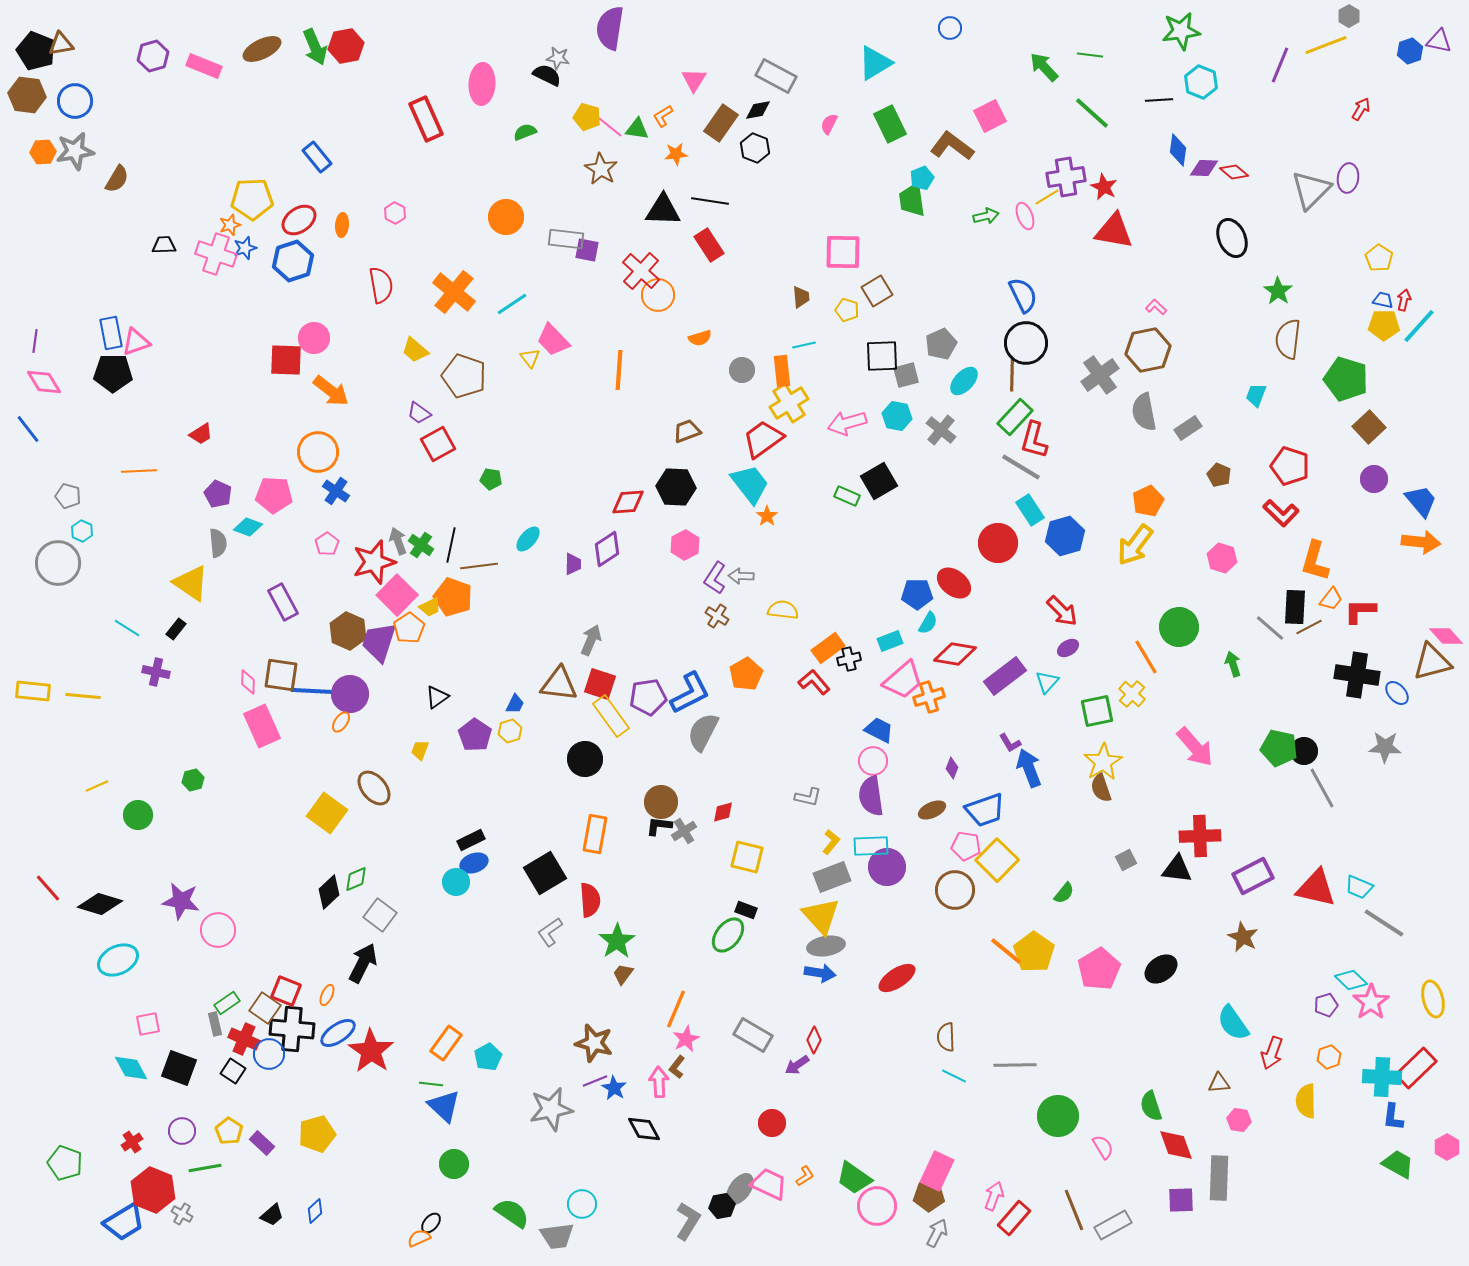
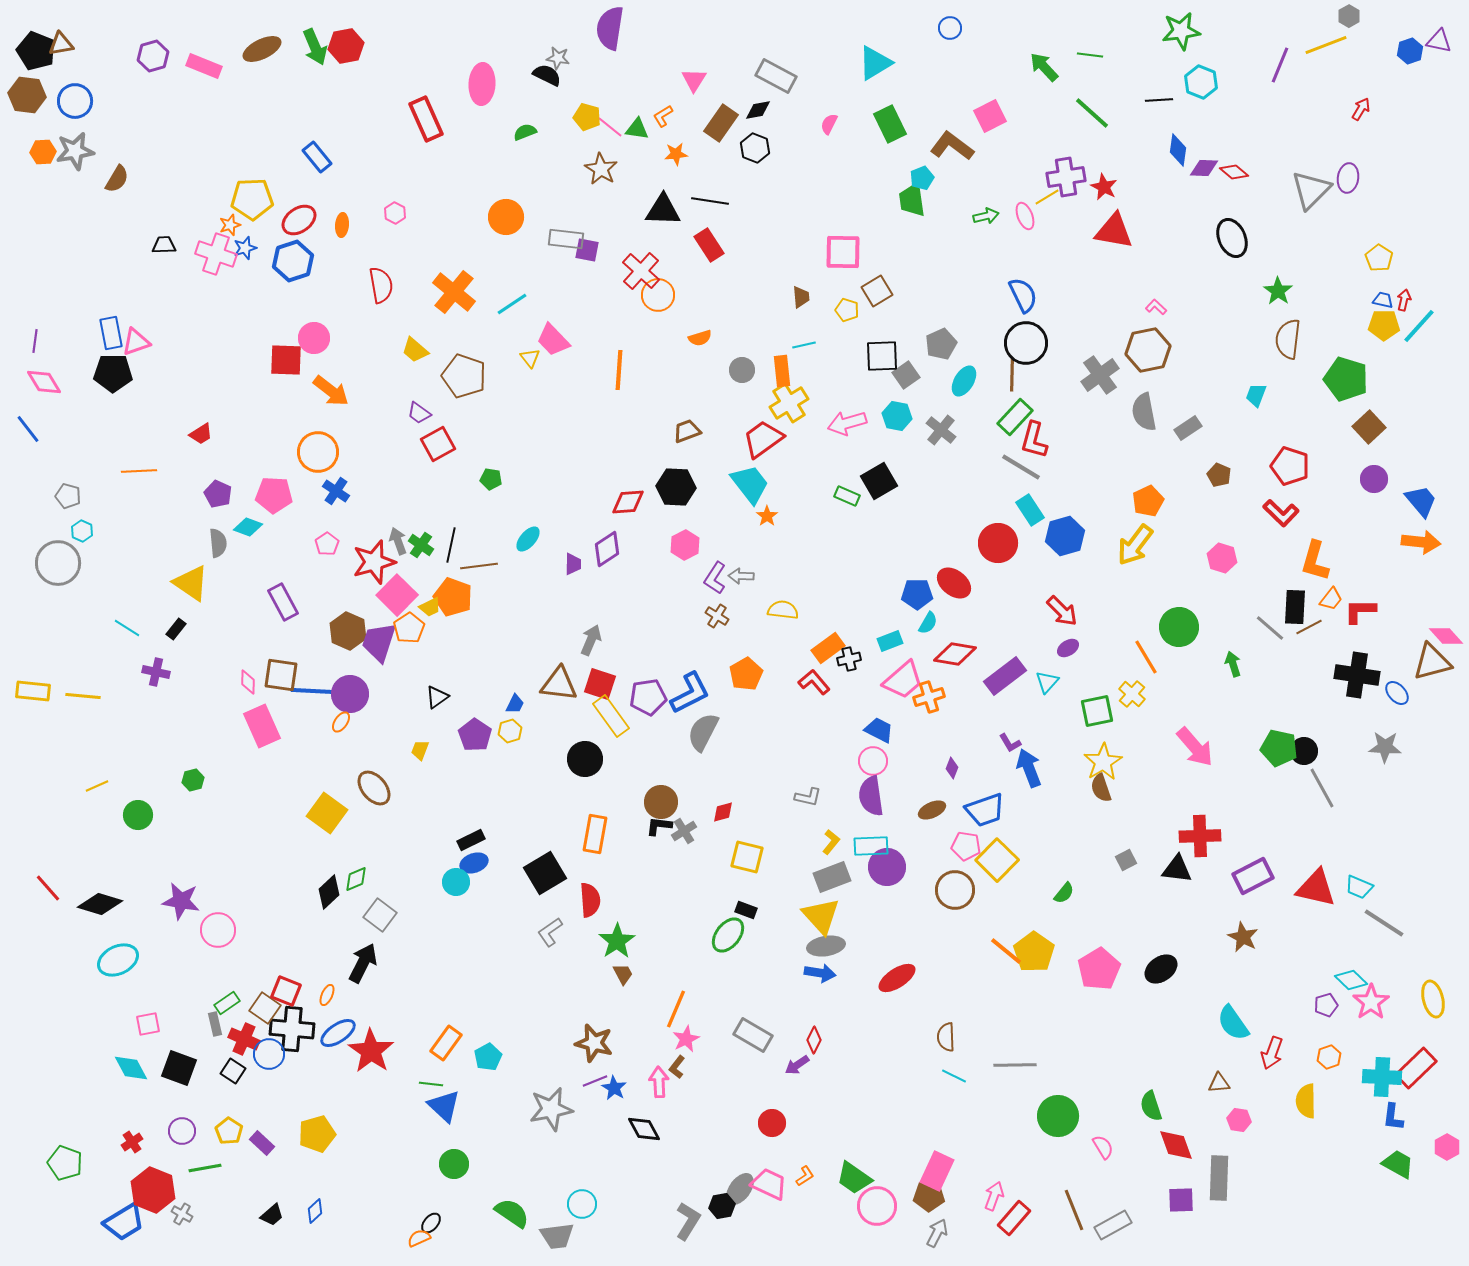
gray square at (906, 375): rotated 20 degrees counterclockwise
cyan ellipse at (964, 381): rotated 12 degrees counterclockwise
brown trapezoid at (623, 974): rotated 115 degrees clockwise
